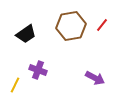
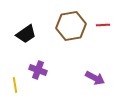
red line: moved 1 px right; rotated 48 degrees clockwise
yellow line: rotated 35 degrees counterclockwise
